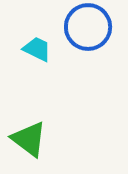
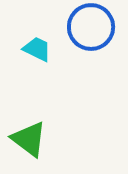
blue circle: moved 3 px right
